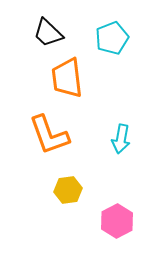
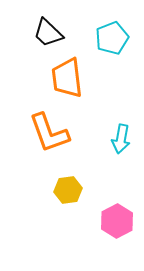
orange L-shape: moved 2 px up
